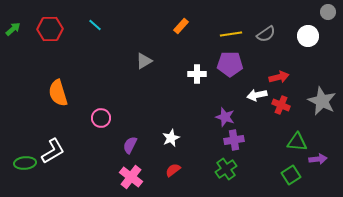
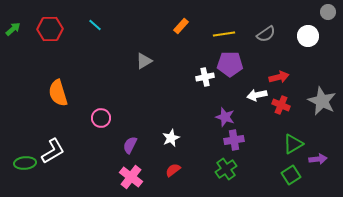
yellow line: moved 7 px left
white cross: moved 8 px right, 3 px down; rotated 12 degrees counterclockwise
green triangle: moved 4 px left, 2 px down; rotated 35 degrees counterclockwise
